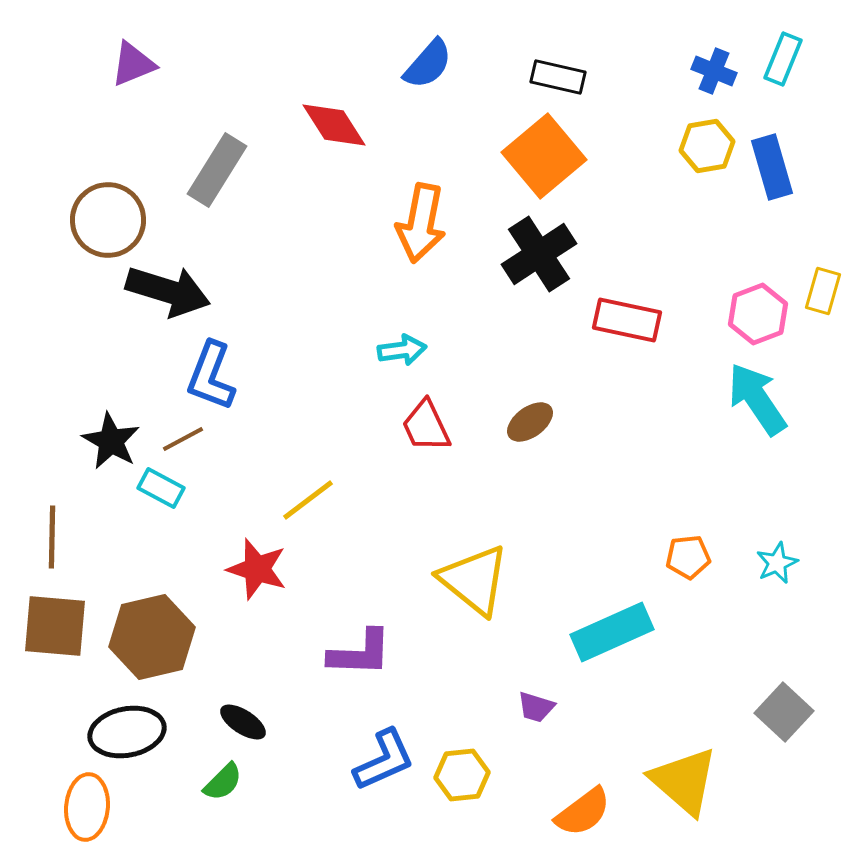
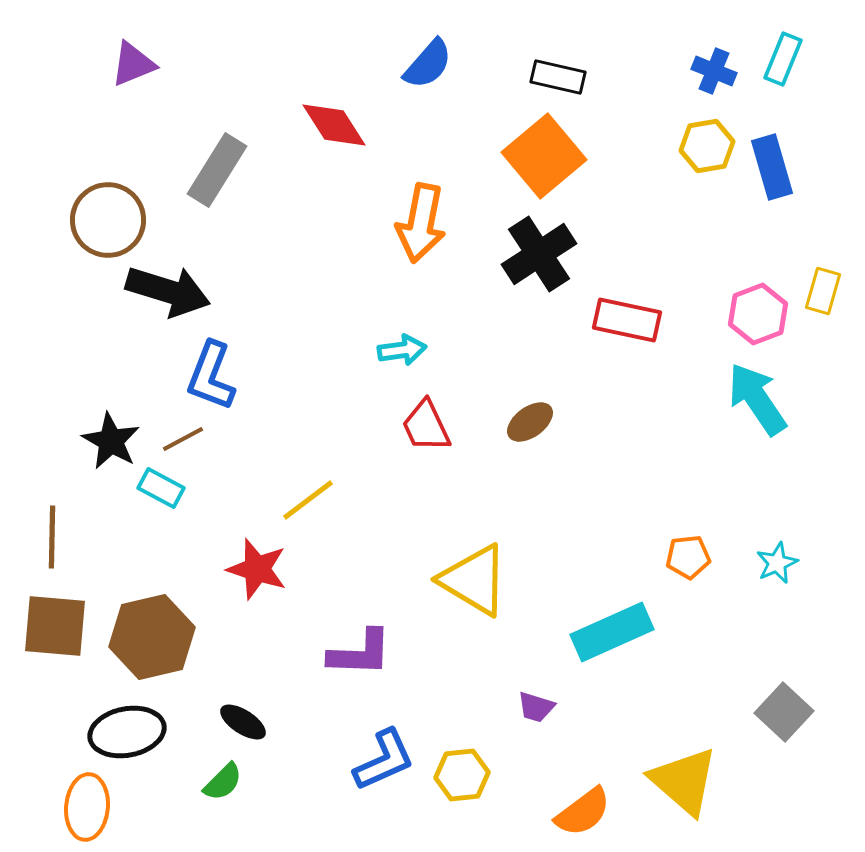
yellow triangle at (474, 580): rotated 8 degrees counterclockwise
